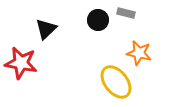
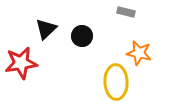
gray rectangle: moved 1 px up
black circle: moved 16 px left, 16 px down
red star: rotated 20 degrees counterclockwise
yellow ellipse: rotated 36 degrees clockwise
